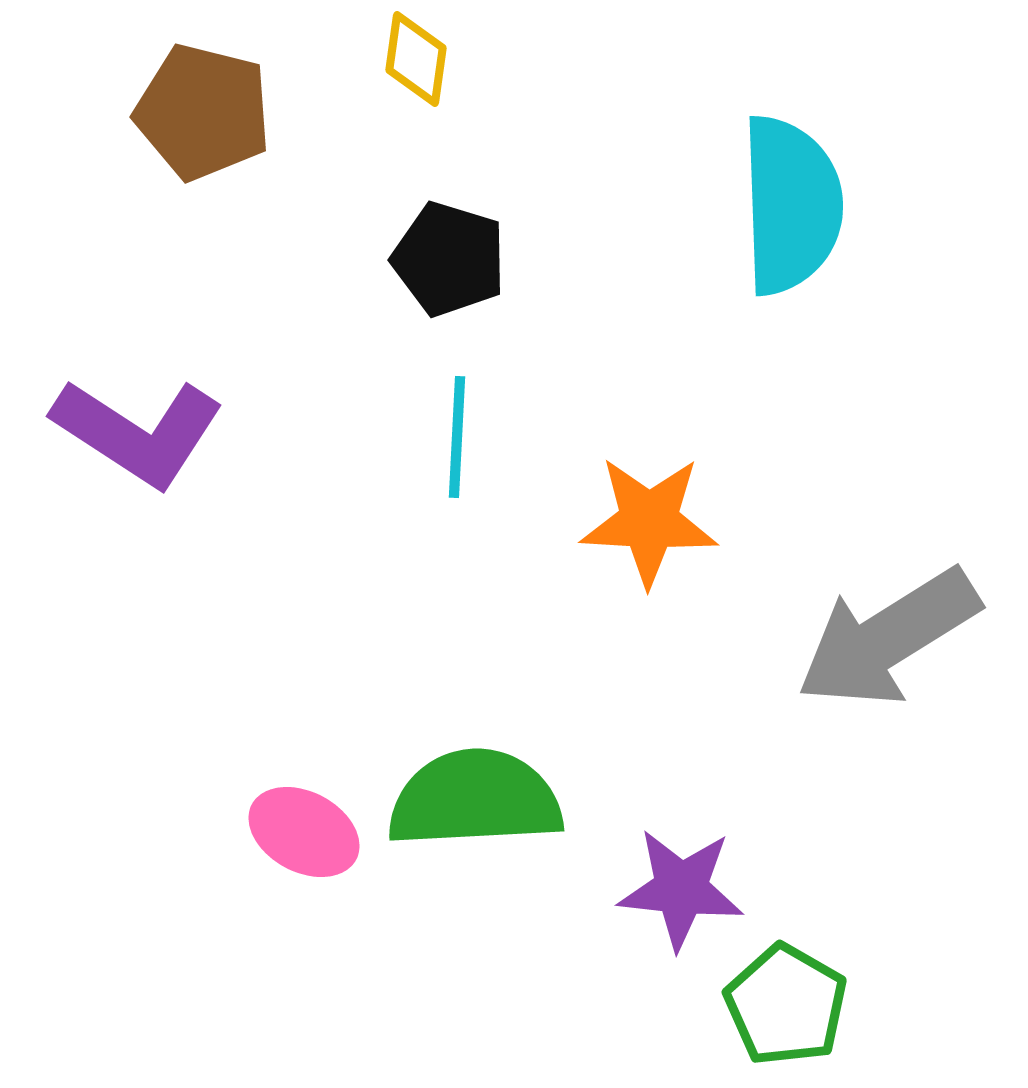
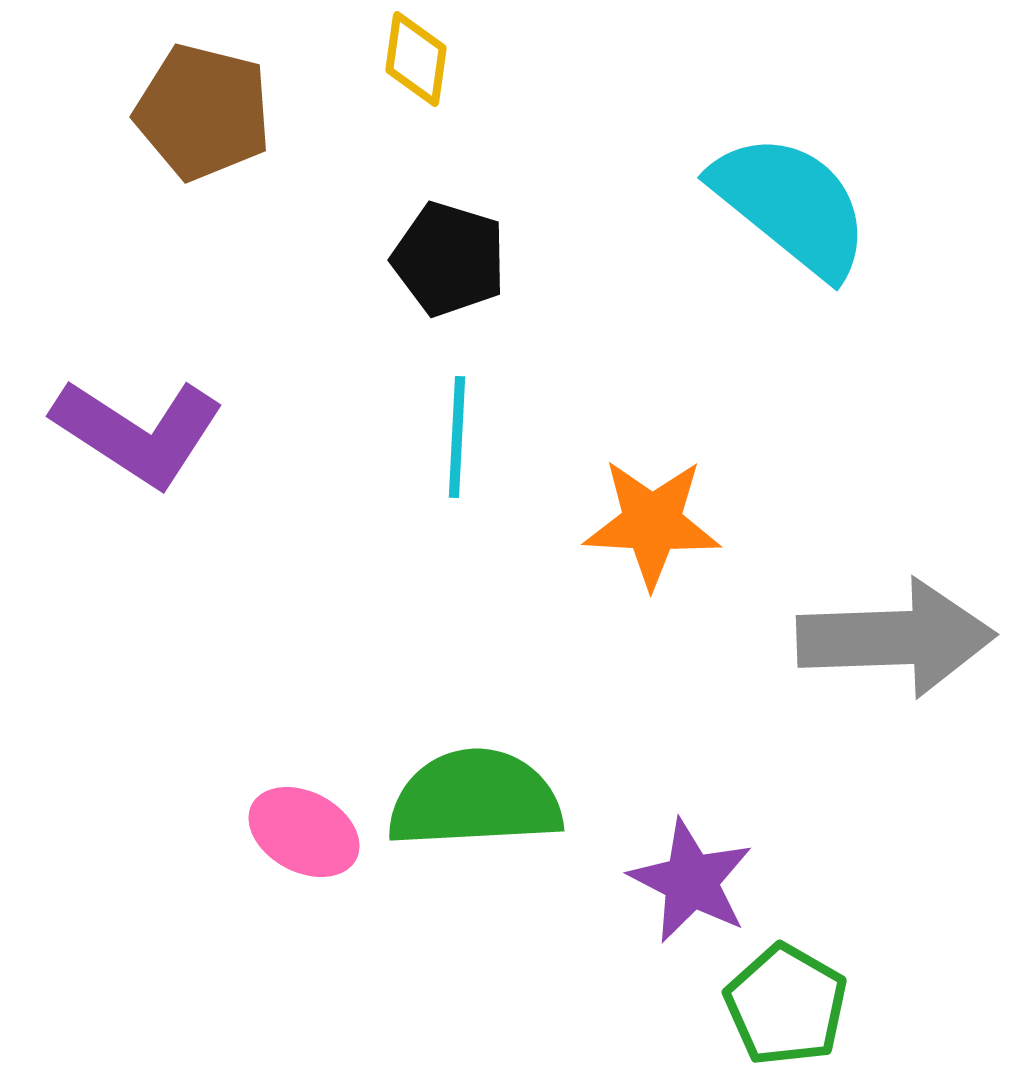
cyan semicircle: rotated 49 degrees counterclockwise
orange star: moved 3 px right, 2 px down
gray arrow: moved 8 px right; rotated 150 degrees counterclockwise
purple star: moved 10 px right, 8 px up; rotated 21 degrees clockwise
